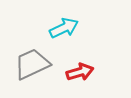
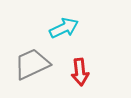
red arrow: rotated 100 degrees clockwise
